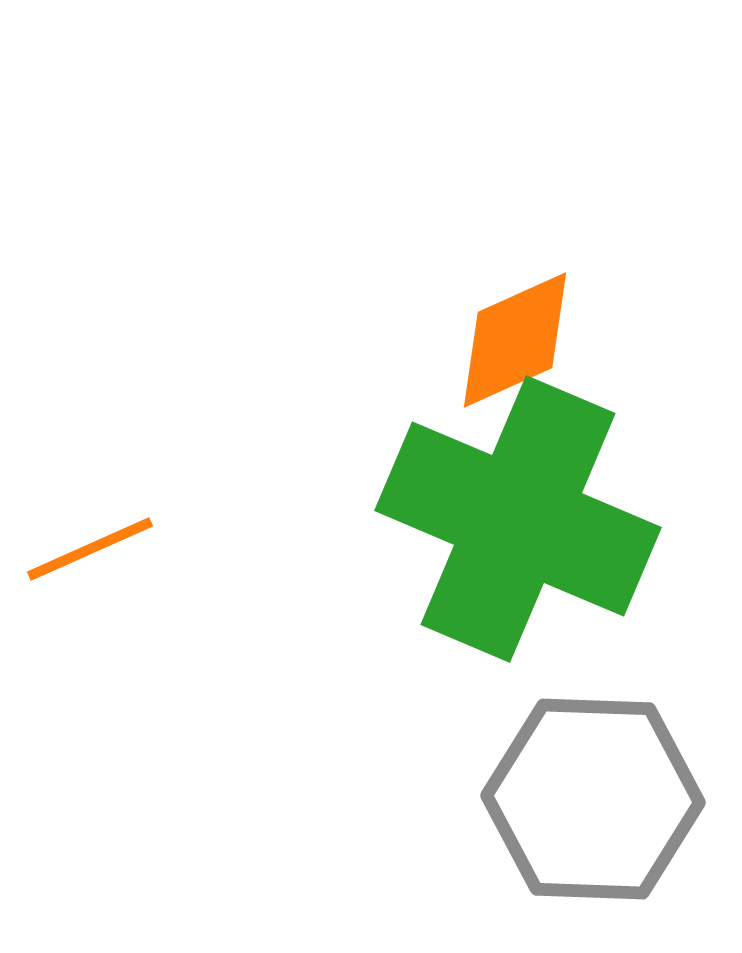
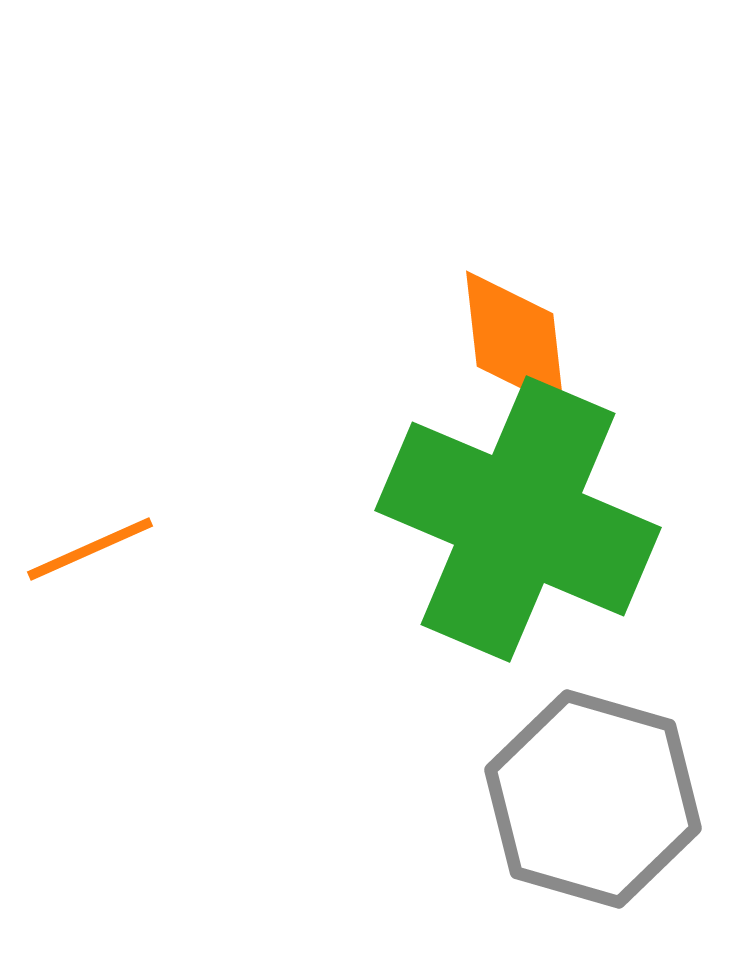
orange diamond: rotated 72 degrees counterclockwise
gray hexagon: rotated 14 degrees clockwise
